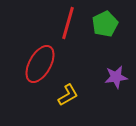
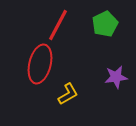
red line: moved 10 px left, 2 px down; rotated 12 degrees clockwise
red ellipse: rotated 15 degrees counterclockwise
yellow L-shape: moved 1 px up
